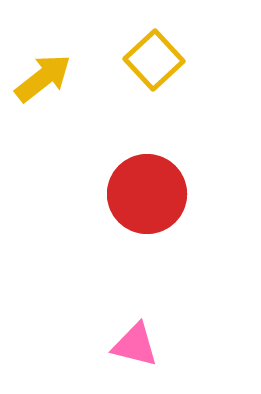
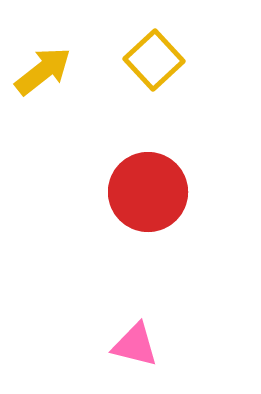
yellow arrow: moved 7 px up
red circle: moved 1 px right, 2 px up
